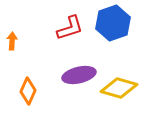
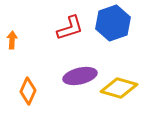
orange arrow: moved 1 px up
purple ellipse: moved 1 px right, 1 px down
